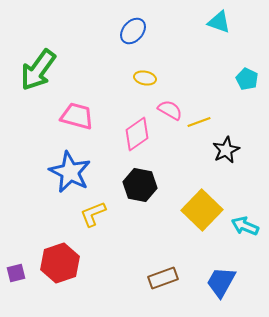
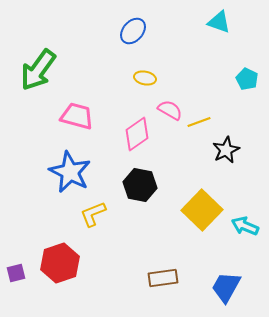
brown rectangle: rotated 12 degrees clockwise
blue trapezoid: moved 5 px right, 5 px down
